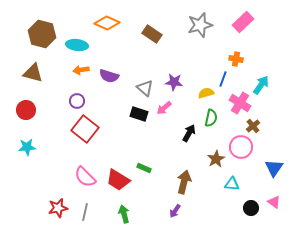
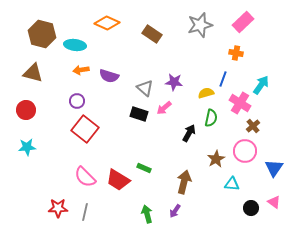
cyan ellipse: moved 2 px left
orange cross: moved 6 px up
pink circle: moved 4 px right, 4 px down
red star: rotated 12 degrees clockwise
green arrow: moved 23 px right
